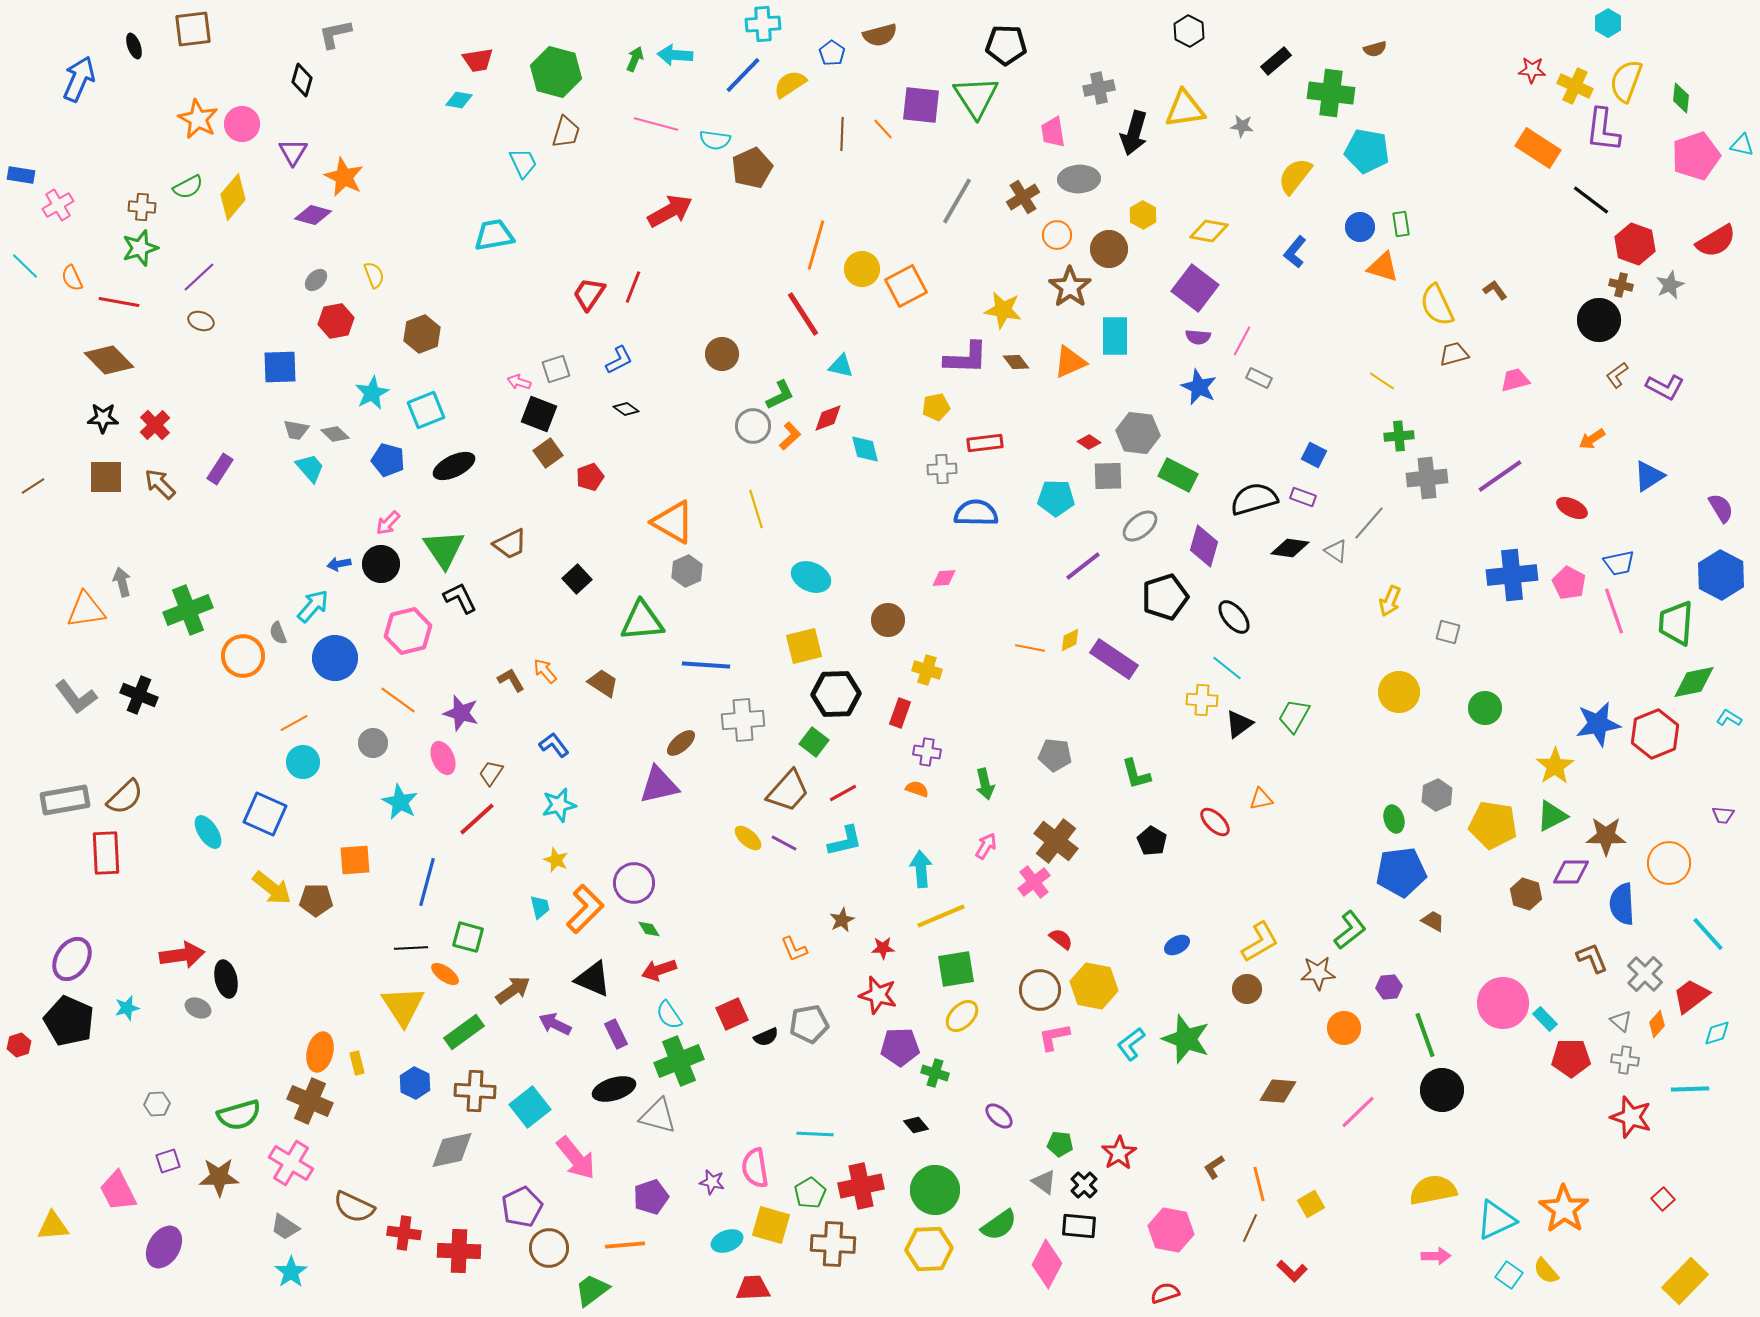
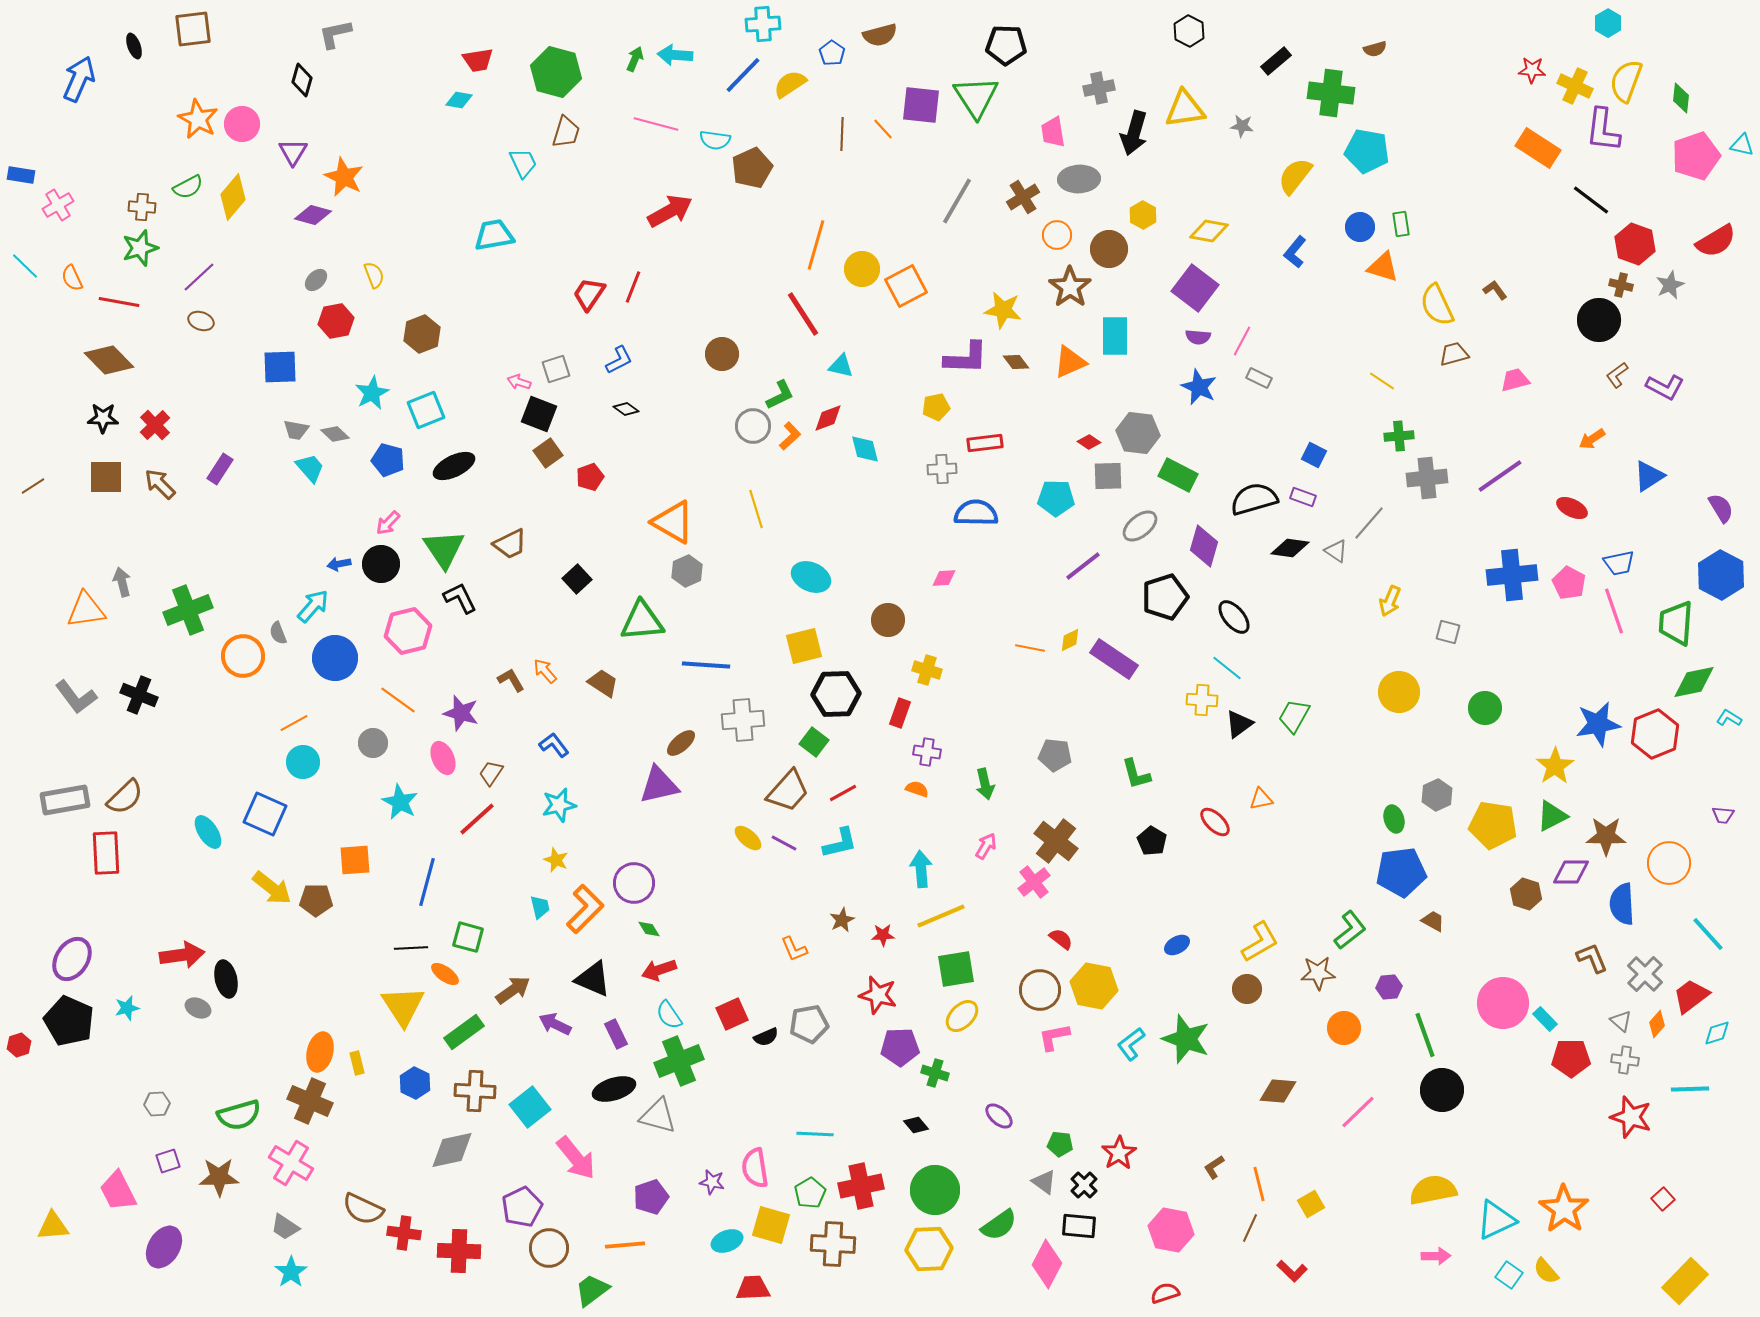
cyan L-shape at (845, 841): moved 5 px left, 2 px down
red star at (883, 948): moved 13 px up
brown semicircle at (354, 1207): moved 9 px right, 2 px down
